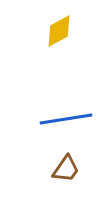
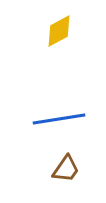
blue line: moved 7 px left
